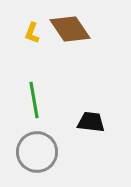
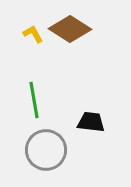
brown diamond: rotated 24 degrees counterclockwise
yellow L-shape: moved 1 px right, 1 px down; rotated 130 degrees clockwise
gray circle: moved 9 px right, 2 px up
